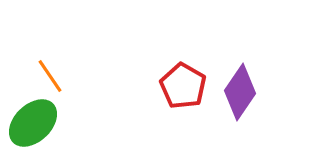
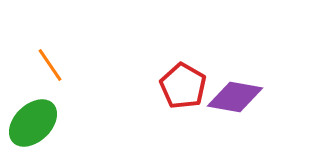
orange line: moved 11 px up
purple diamond: moved 5 px left, 5 px down; rotated 66 degrees clockwise
